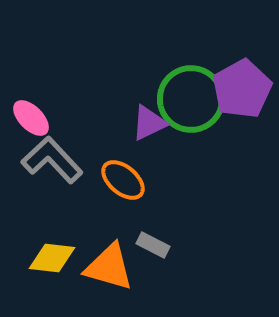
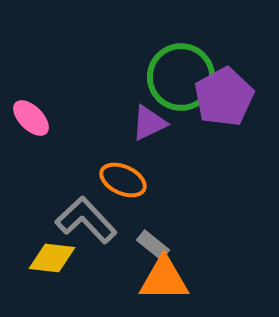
purple pentagon: moved 18 px left, 8 px down
green circle: moved 10 px left, 22 px up
gray L-shape: moved 34 px right, 60 px down
orange ellipse: rotated 15 degrees counterclockwise
gray rectangle: rotated 12 degrees clockwise
orange triangle: moved 55 px right, 12 px down; rotated 16 degrees counterclockwise
